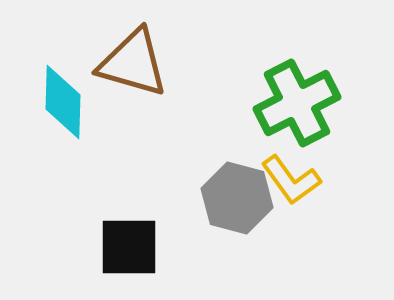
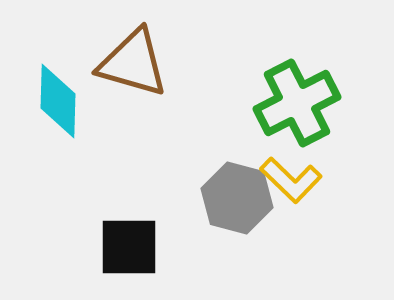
cyan diamond: moved 5 px left, 1 px up
yellow L-shape: rotated 10 degrees counterclockwise
